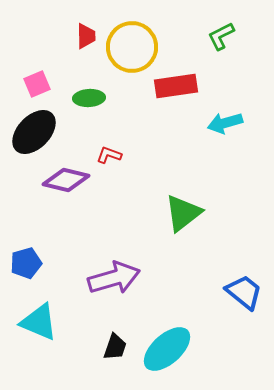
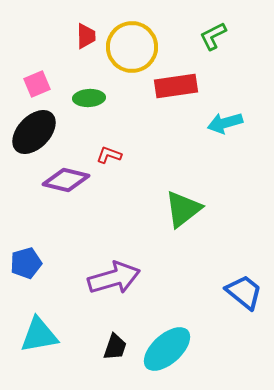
green L-shape: moved 8 px left
green triangle: moved 4 px up
cyan triangle: moved 13 px down; rotated 33 degrees counterclockwise
